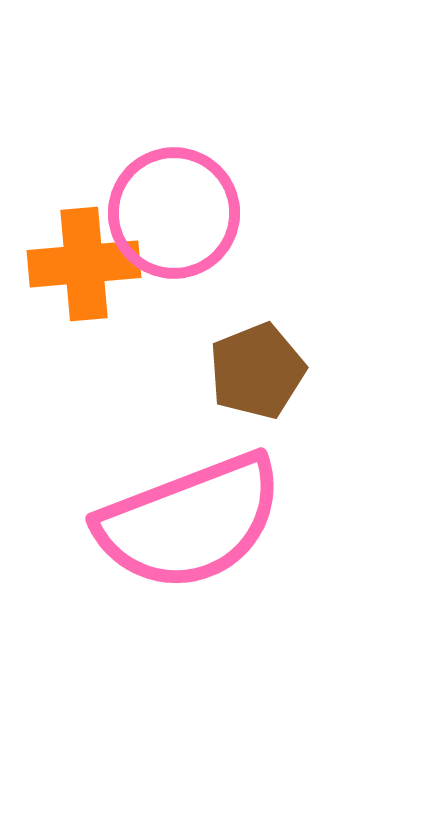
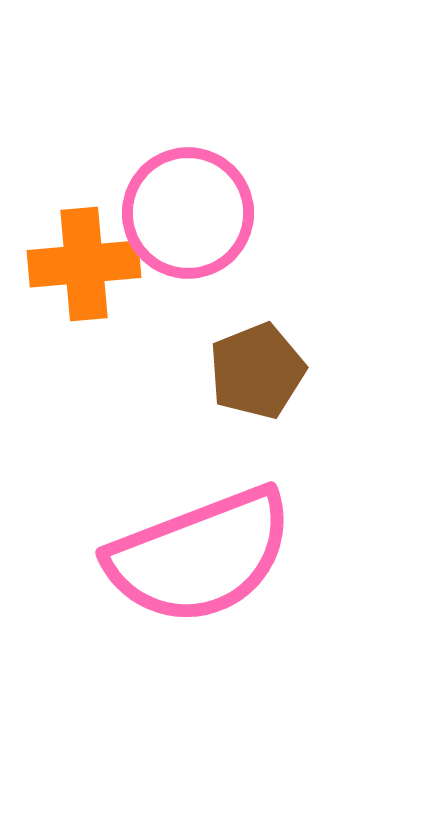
pink circle: moved 14 px right
pink semicircle: moved 10 px right, 34 px down
